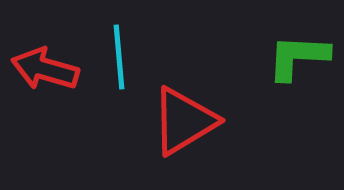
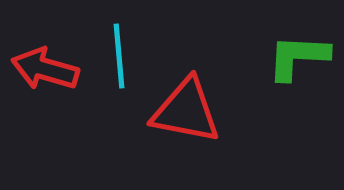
cyan line: moved 1 px up
red triangle: moved 2 px right, 10 px up; rotated 42 degrees clockwise
